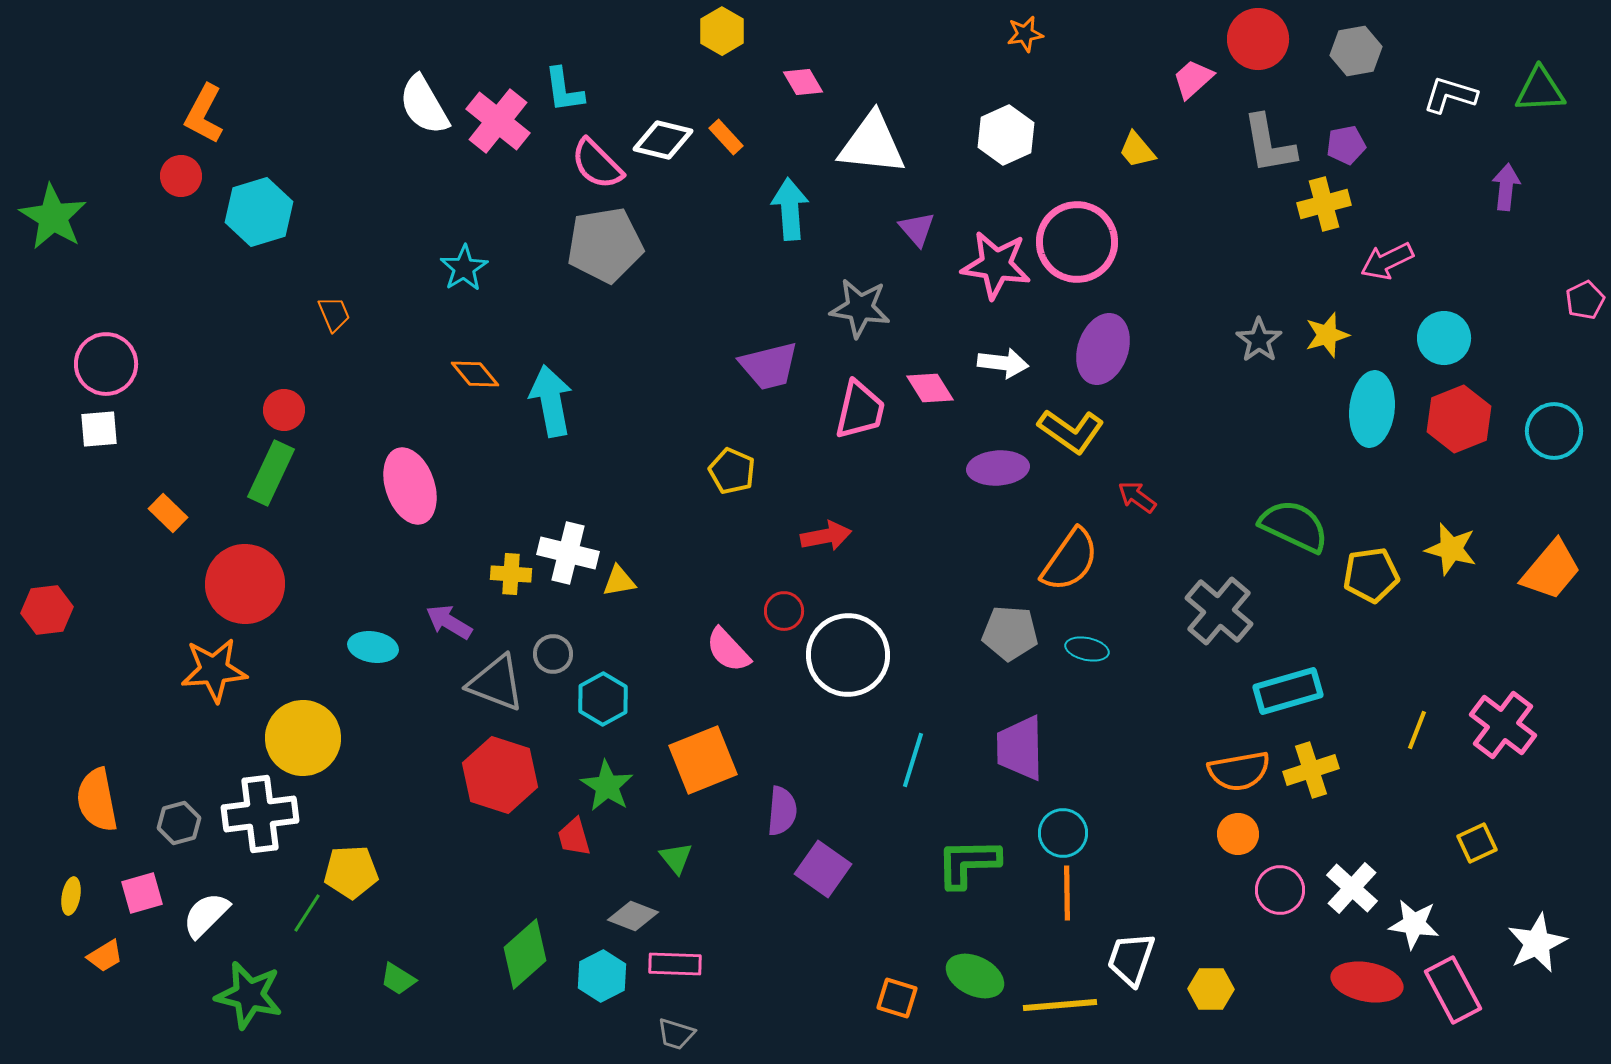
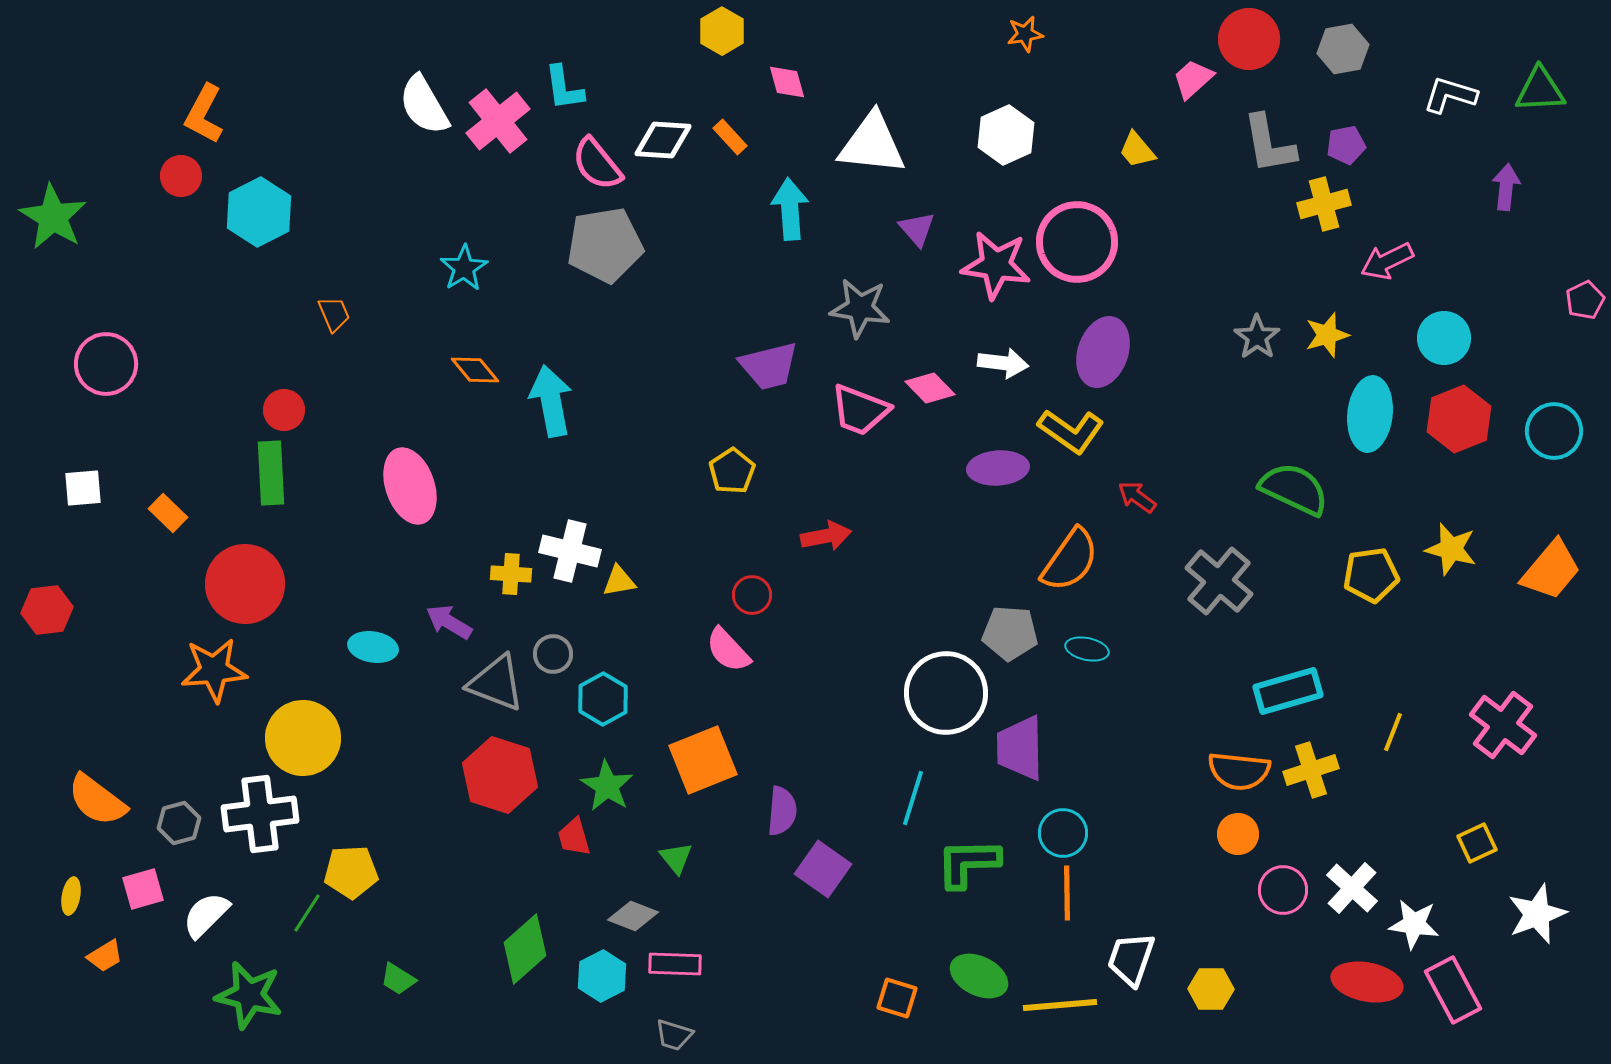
red circle at (1258, 39): moved 9 px left
gray hexagon at (1356, 51): moved 13 px left, 2 px up
pink diamond at (803, 82): moved 16 px left; rotated 15 degrees clockwise
cyan L-shape at (564, 90): moved 2 px up
pink cross at (498, 121): rotated 12 degrees clockwise
orange rectangle at (726, 137): moved 4 px right
white diamond at (663, 140): rotated 10 degrees counterclockwise
pink semicircle at (597, 164): rotated 6 degrees clockwise
cyan hexagon at (259, 212): rotated 10 degrees counterclockwise
gray star at (1259, 340): moved 2 px left, 3 px up
purple ellipse at (1103, 349): moved 3 px down
orange diamond at (475, 374): moved 4 px up
pink diamond at (930, 388): rotated 12 degrees counterclockwise
cyan ellipse at (1372, 409): moved 2 px left, 5 px down
pink trapezoid at (860, 410): rotated 98 degrees clockwise
white square at (99, 429): moved 16 px left, 59 px down
yellow pentagon at (732, 471): rotated 15 degrees clockwise
green rectangle at (271, 473): rotated 28 degrees counterclockwise
green semicircle at (1294, 526): moved 37 px up
white cross at (568, 553): moved 2 px right, 2 px up
red circle at (784, 611): moved 32 px left, 16 px up
gray cross at (1219, 611): moved 30 px up
white circle at (848, 655): moved 98 px right, 38 px down
yellow line at (1417, 730): moved 24 px left, 2 px down
cyan line at (913, 760): moved 38 px down
orange semicircle at (1239, 771): rotated 16 degrees clockwise
orange semicircle at (97, 800): rotated 42 degrees counterclockwise
pink circle at (1280, 890): moved 3 px right
pink square at (142, 893): moved 1 px right, 4 px up
white star at (1537, 943): moved 29 px up; rotated 4 degrees clockwise
green diamond at (525, 954): moved 5 px up
green ellipse at (975, 976): moved 4 px right
gray trapezoid at (676, 1034): moved 2 px left, 1 px down
